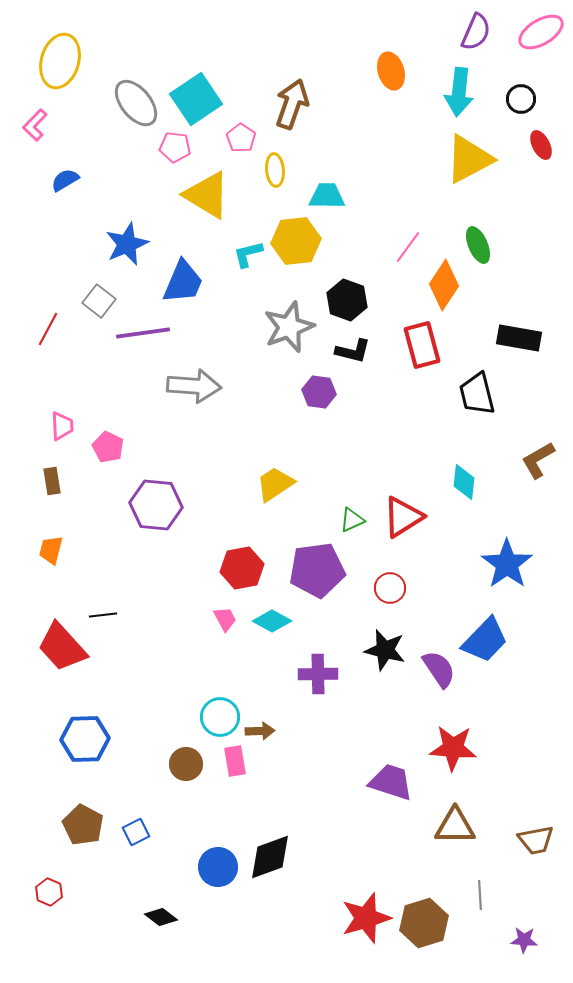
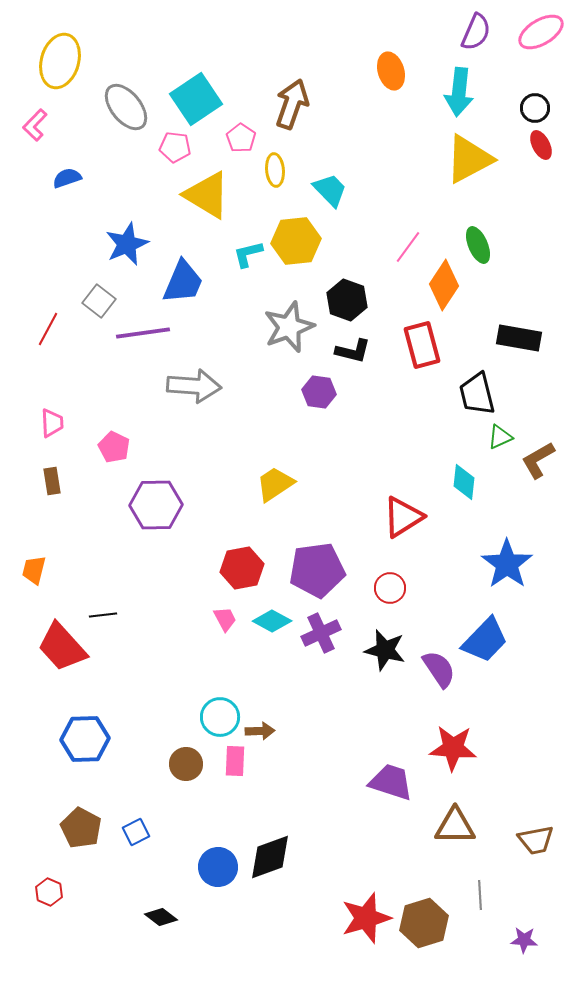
black circle at (521, 99): moved 14 px right, 9 px down
gray ellipse at (136, 103): moved 10 px left, 4 px down
blue semicircle at (65, 180): moved 2 px right, 2 px up; rotated 12 degrees clockwise
cyan trapezoid at (327, 196): moved 3 px right, 6 px up; rotated 45 degrees clockwise
pink trapezoid at (62, 426): moved 10 px left, 3 px up
pink pentagon at (108, 447): moved 6 px right
purple hexagon at (156, 505): rotated 6 degrees counterclockwise
green triangle at (352, 520): moved 148 px right, 83 px up
orange trapezoid at (51, 550): moved 17 px left, 20 px down
purple cross at (318, 674): moved 3 px right, 41 px up; rotated 24 degrees counterclockwise
pink rectangle at (235, 761): rotated 12 degrees clockwise
brown pentagon at (83, 825): moved 2 px left, 3 px down
